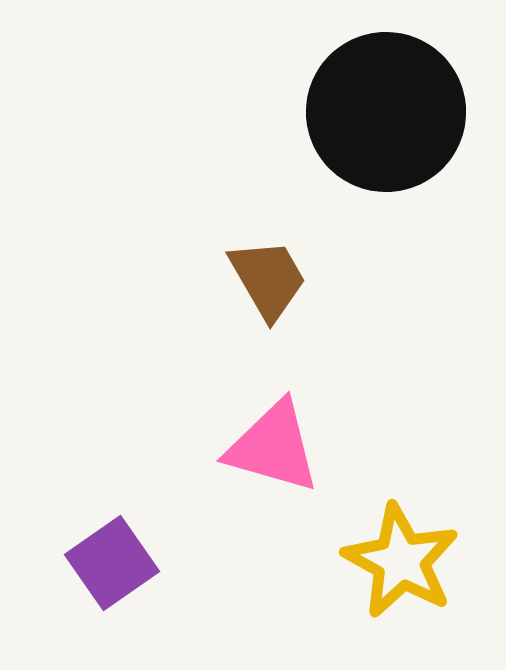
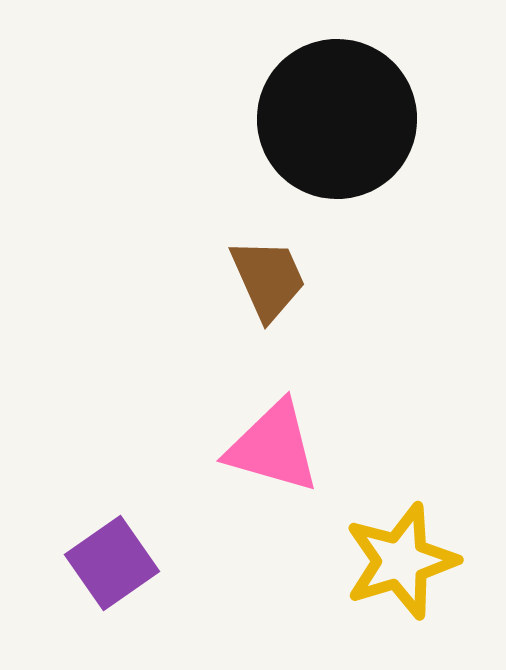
black circle: moved 49 px left, 7 px down
brown trapezoid: rotated 6 degrees clockwise
yellow star: rotated 26 degrees clockwise
